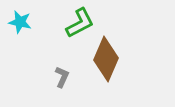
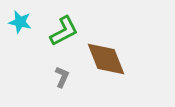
green L-shape: moved 16 px left, 8 px down
brown diamond: rotated 45 degrees counterclockwise
